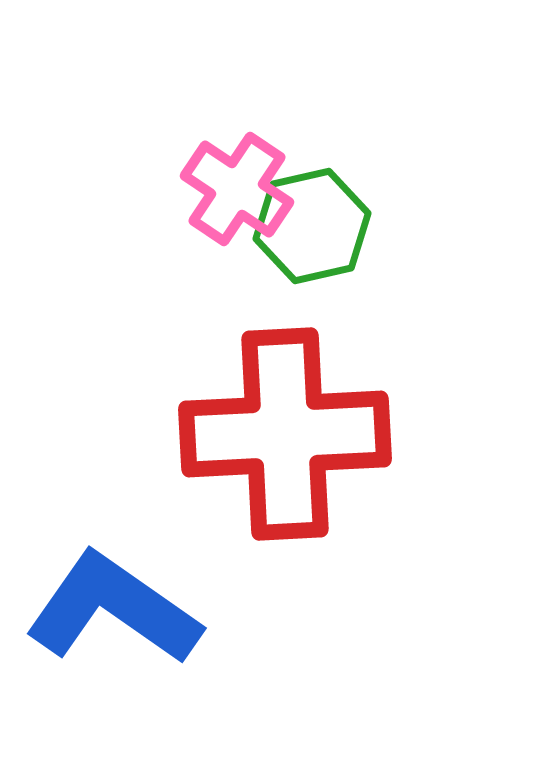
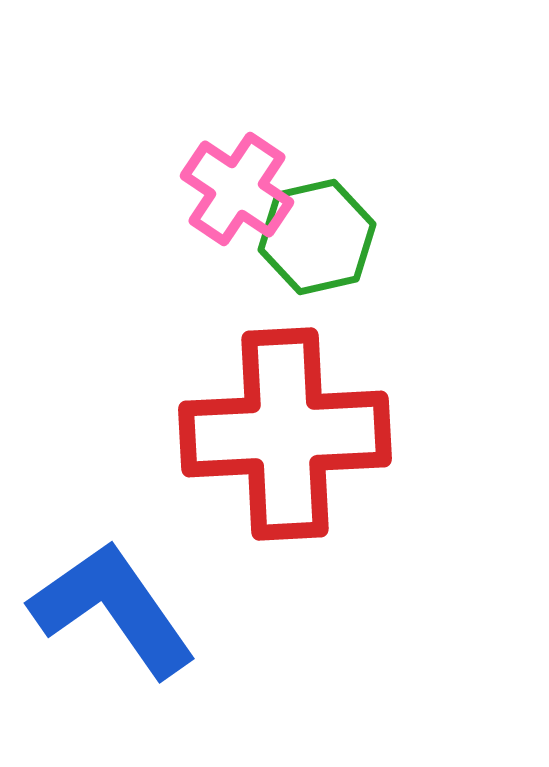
green hexagon: moved 5 px right, 11 px down
blue L-shape: rotated 20 degrees clockwise
